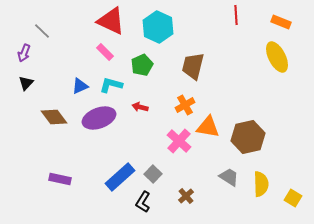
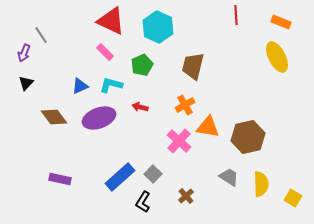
gray line: moved 1 px left, 4 px down; rotated 12 degrees clockwise
